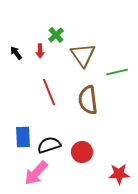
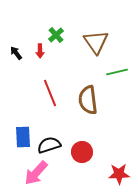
brown triangle: moved 13 px right, 13 px up
red line: moved 1 px right, 1 px down
